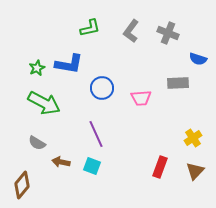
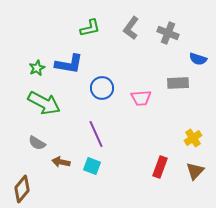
gray L-shape: moved 3 px up
brown diamond: moved 4 px down
